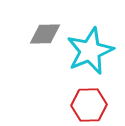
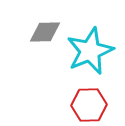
gray diamond: moved 2 px up
